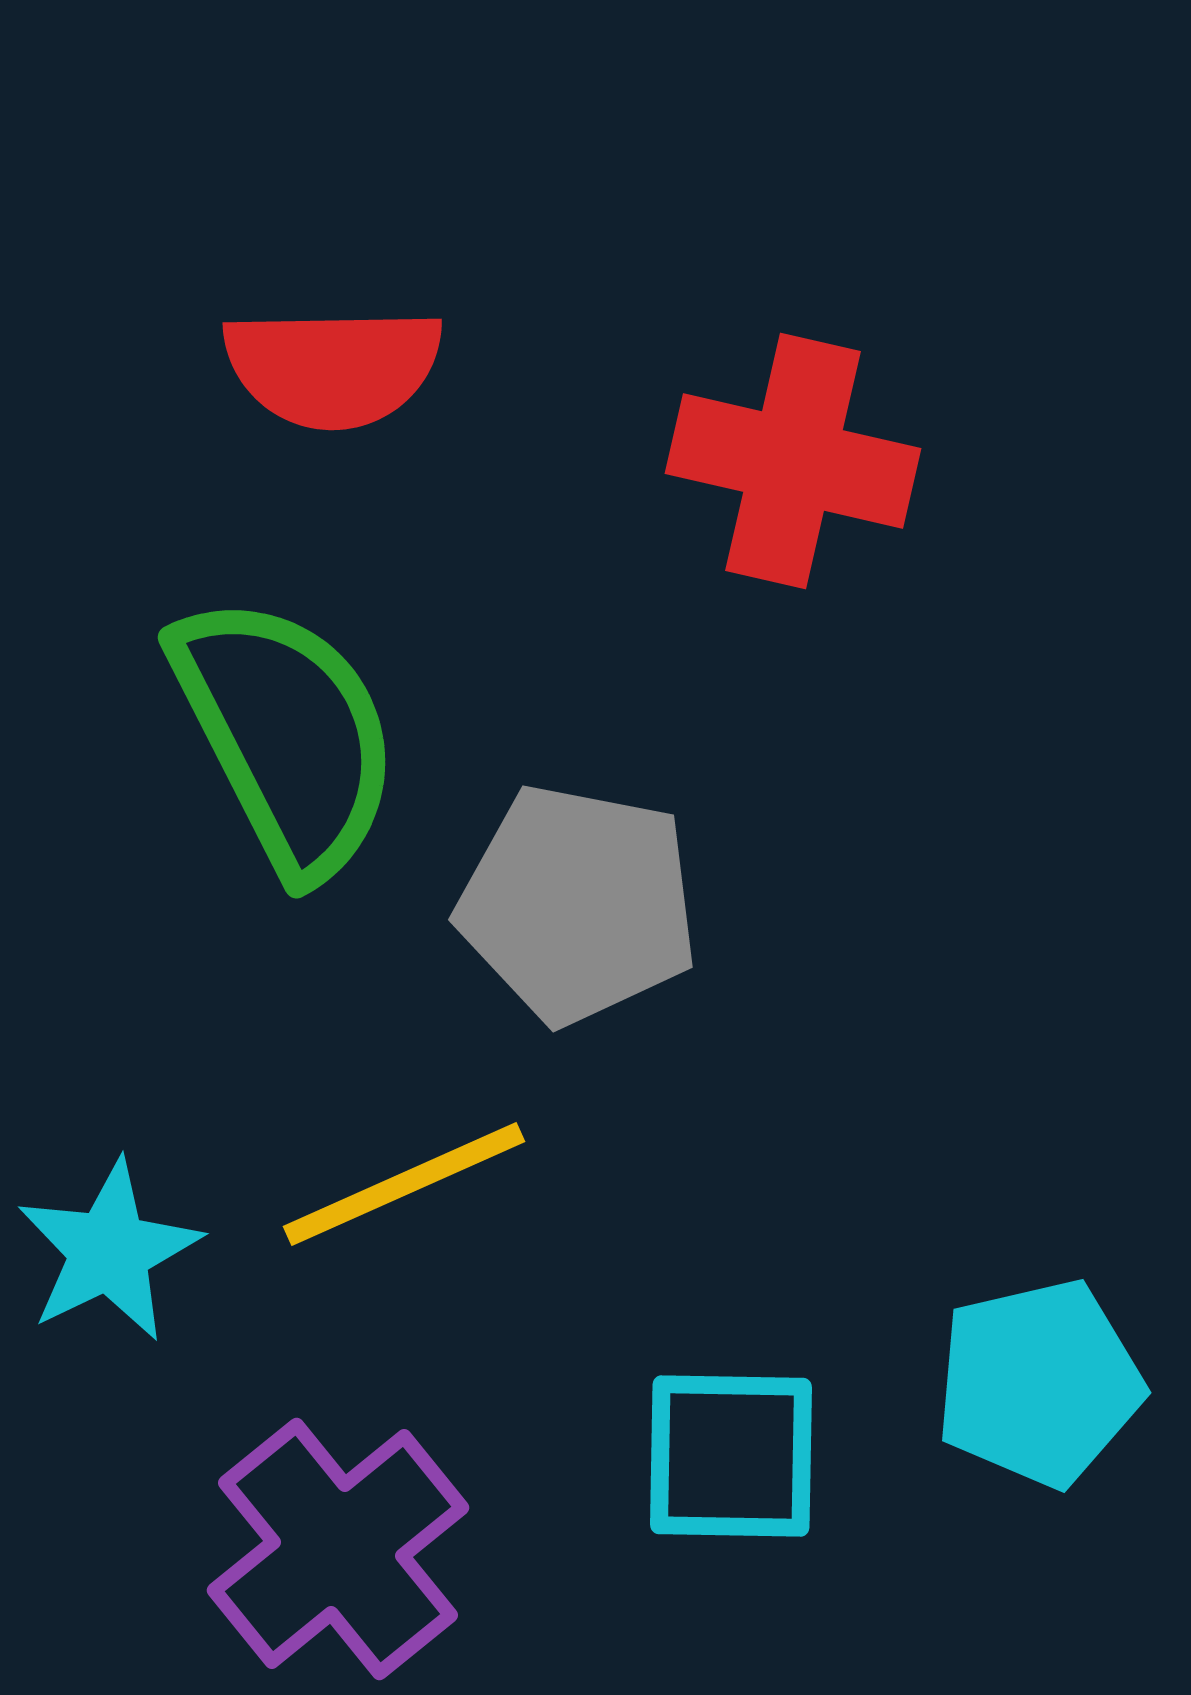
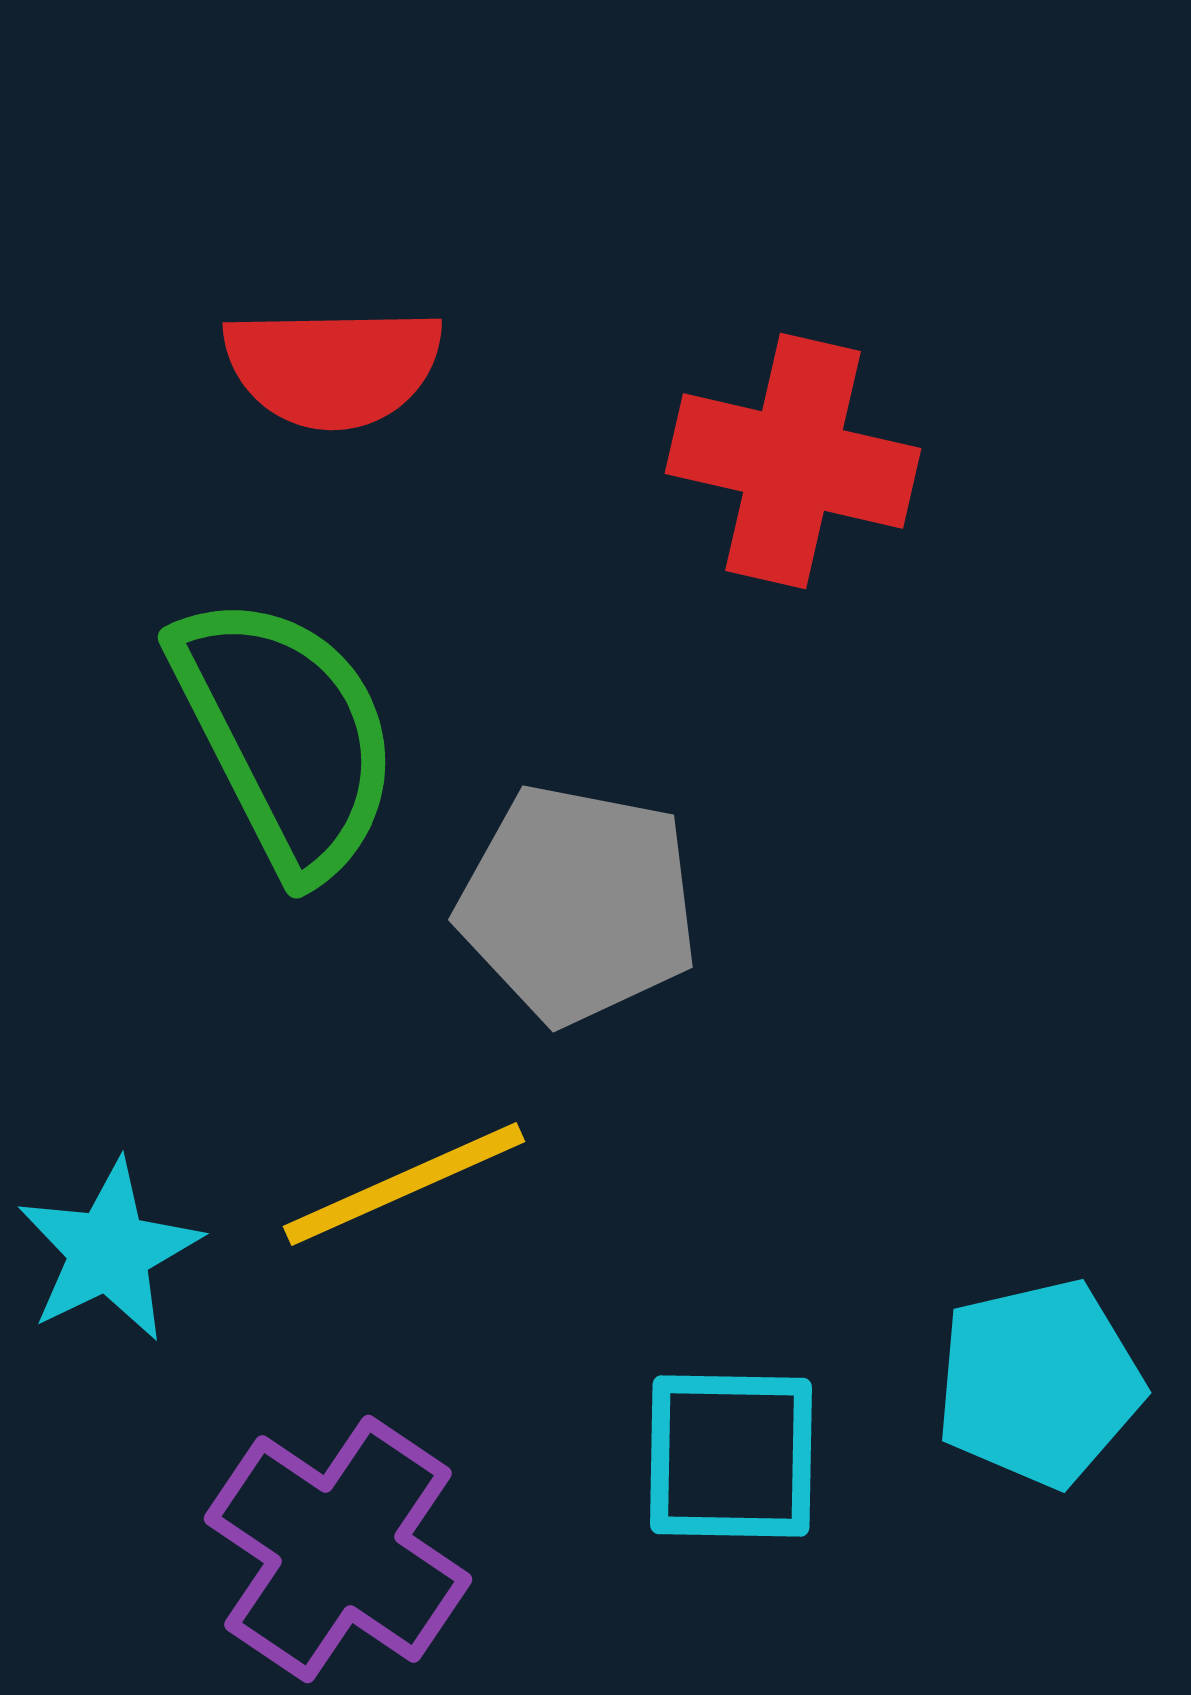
purple cross: rotated 17 degrees counterclockwise
